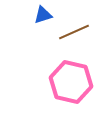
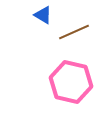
blue triangle: rotated 48 degrees clockwise
